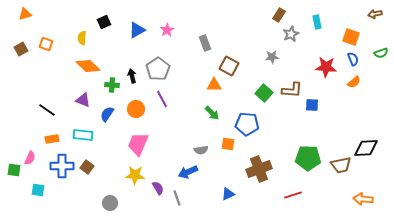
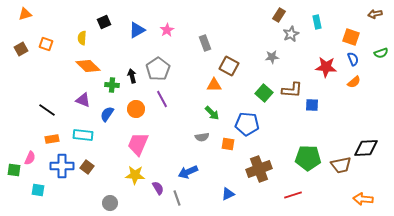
gray semicircle at (201, 150): moved 1 px right, 13 px up
